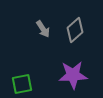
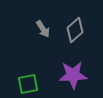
green square: moved 6 px right
